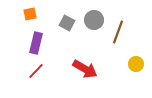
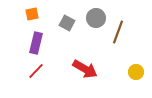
orange square: moved 2 px right
gray circle: moved 2 px right, 2 px up
yellow circle: moved 8 px down
